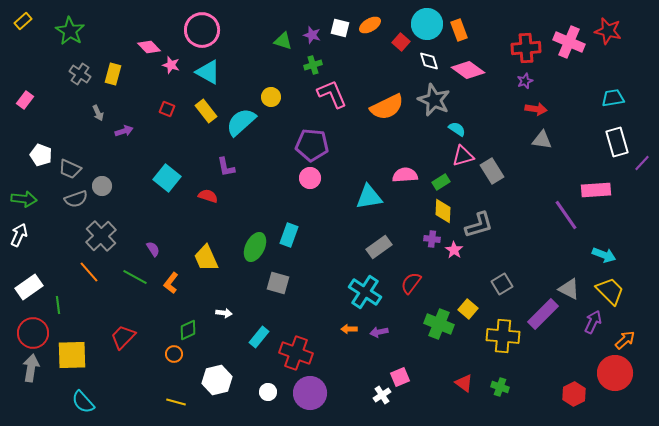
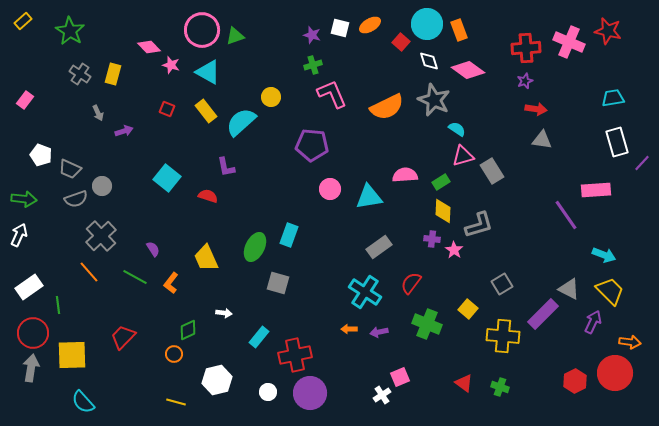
green triangle at (283, 41): moved 48 px left, 5 px up; rotated 36 degrees counterclockwise
pink circle at (310, 178): moved 20 px right, 11 px down
green cross at (439, 324): moved 12 px left
orange arrow at (625, 340): moved 5 px right, 2 px down; rotated 50 degrees clockwise
red cross at (296, 353): moved 1 px left, 2 px down; rotated 32 degrees counterclockwise
red hexagon at (574, 394): moved 1 px right, 13 px up
